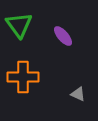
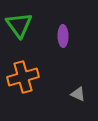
purple ellipse: rotated 40 degrees clockwise
orange cross: rotated 16 degrees counterclockwise
